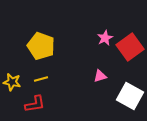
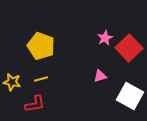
red square: moved 1 px left, 1 px down; rotated 8 degrees counterclockwise
